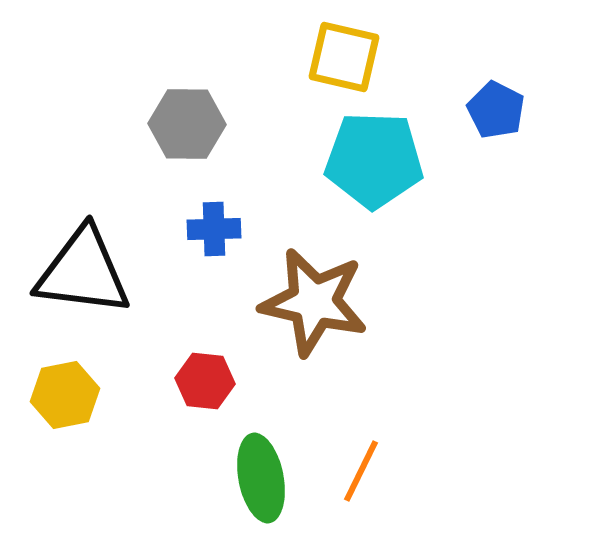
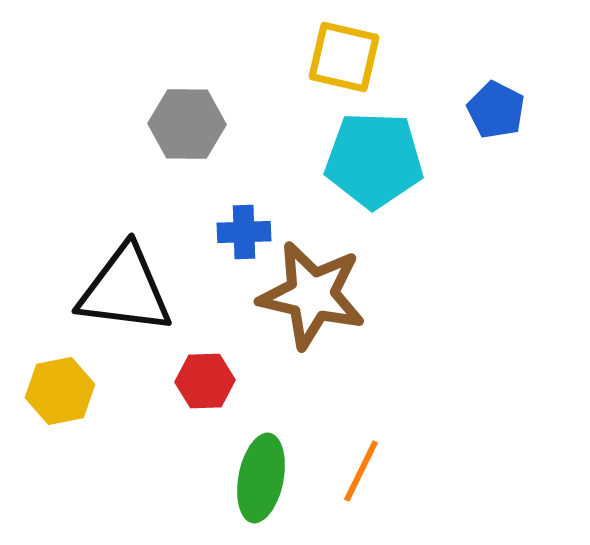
blue cross: moved 30 px right, 3 px down
black triangle: moved 42 px right, 18 px down
brown star: moved 2 px left, 7 px up
red hexagon: rotated 8 degrees counterclockwise
yellow hexagon: moved 5 px left, 4 px up
green ellipse: rotated 22 degrees clockwise
